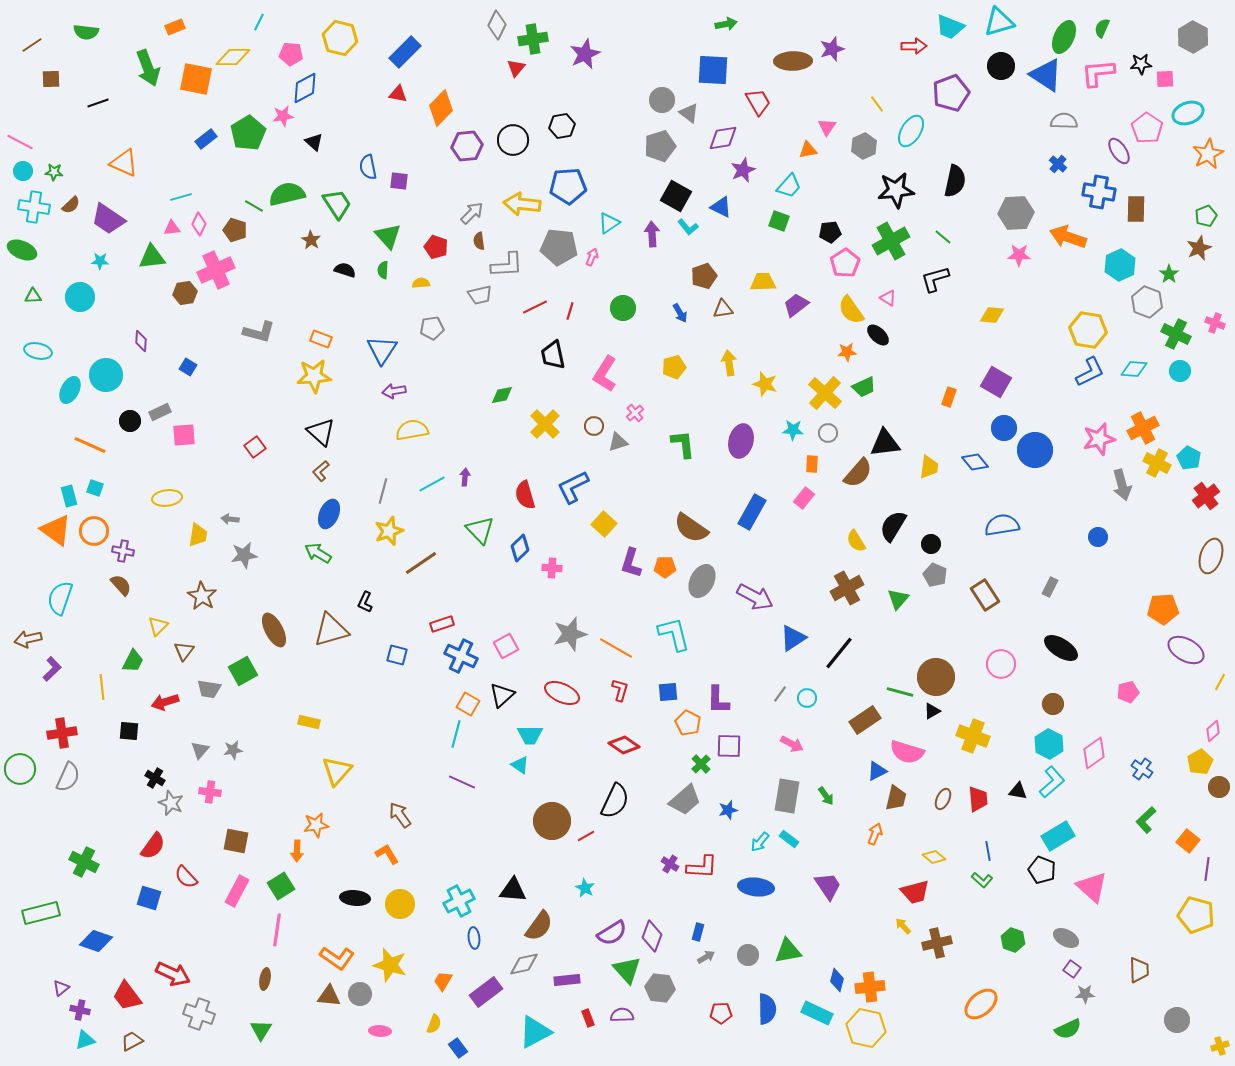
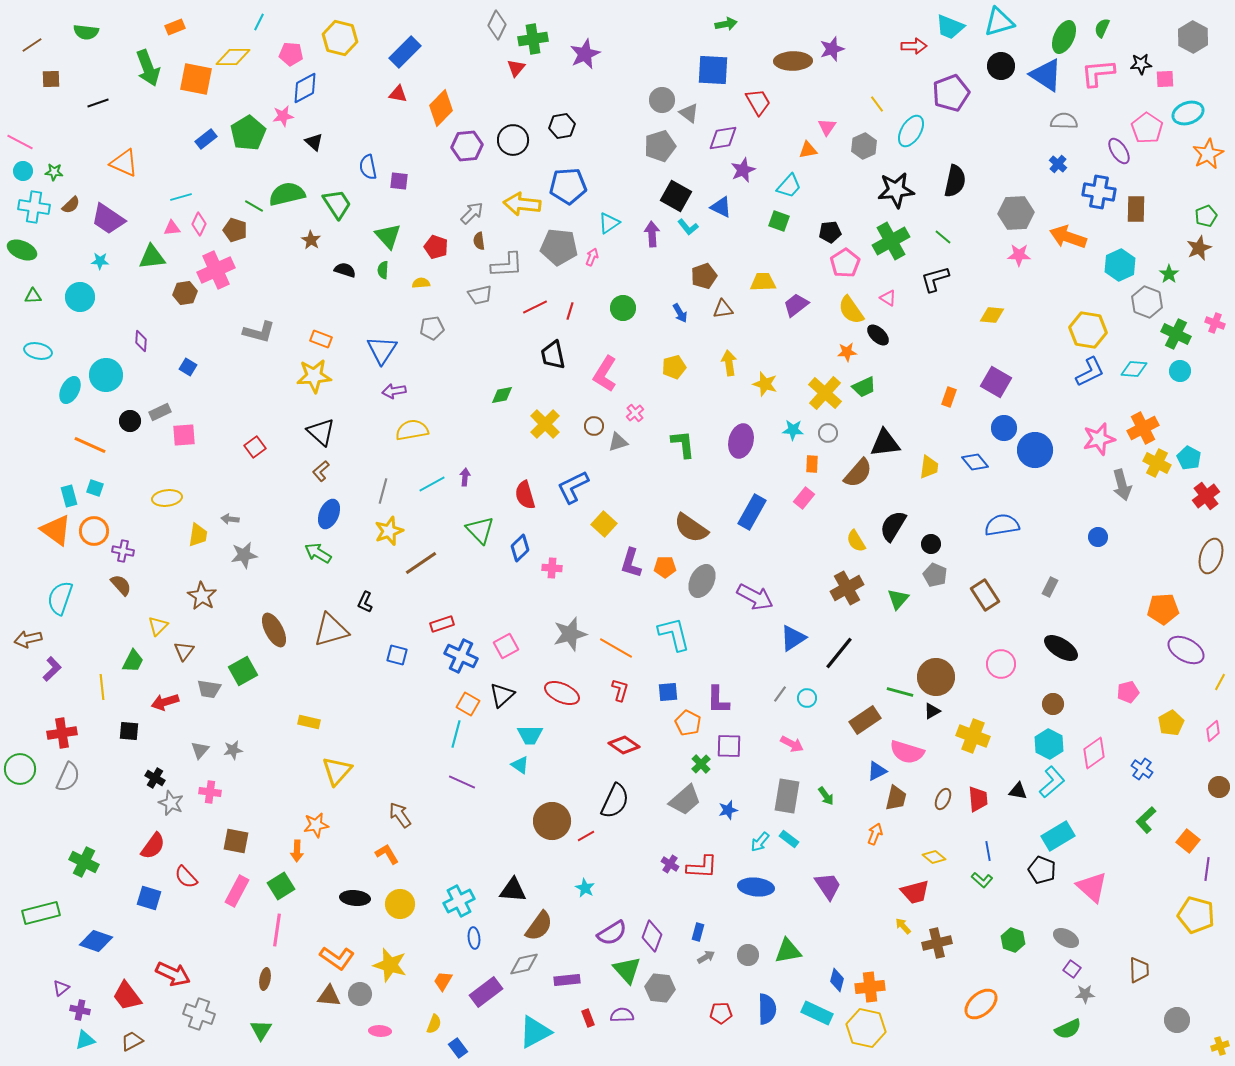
yellow pentagon at (1200, 762): moved 29 px left, 39 px up
